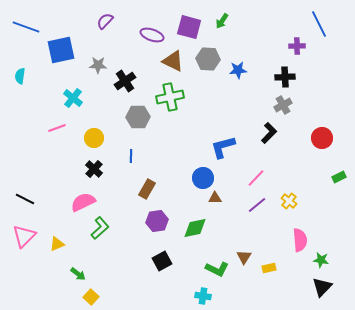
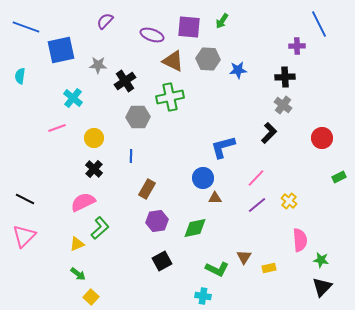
purple square at (189, 27): rotated 10 degrees counterclockwise
gray cross at (283, 105): rotated 24 degrees counterclockwise
yellow triangle at (57, 244): moved 20 px right
